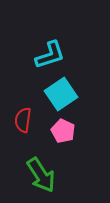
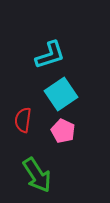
green arrow: moved 4 px left
